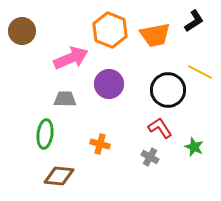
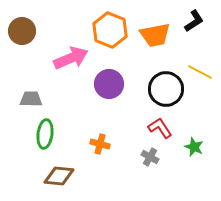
black circle: moved 2 px left, 1 px up
gray trapezoid: moved 34 px left
